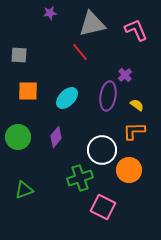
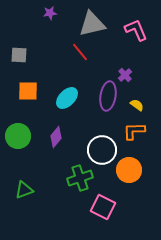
green circle: moved 1 px up
